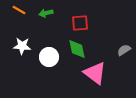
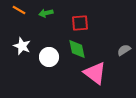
white star: rotated 18 degrees clockwise
